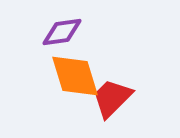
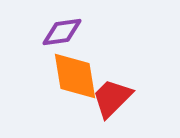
orange diamond: rotated 8 degrees clockwise
